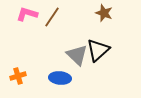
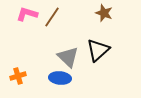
gray triangle: moved 9 px left, 2 px down
